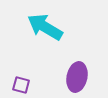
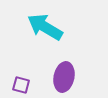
purple ellipse: moved 13 px left
